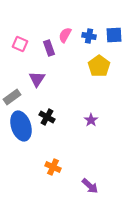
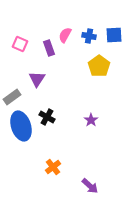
orange cross: rotated 28 degrees clockwise
